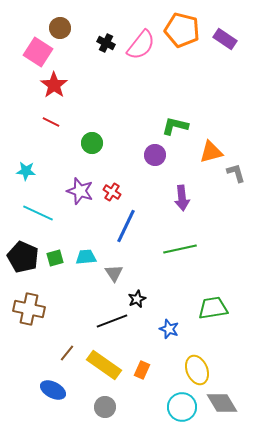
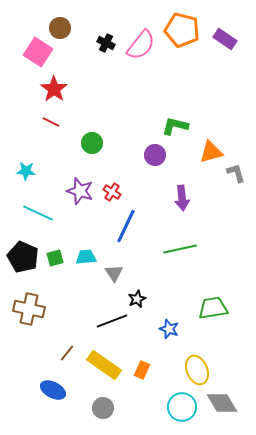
red star: moved 4 px down
gray circle: moved 2 px left, 1 px down
